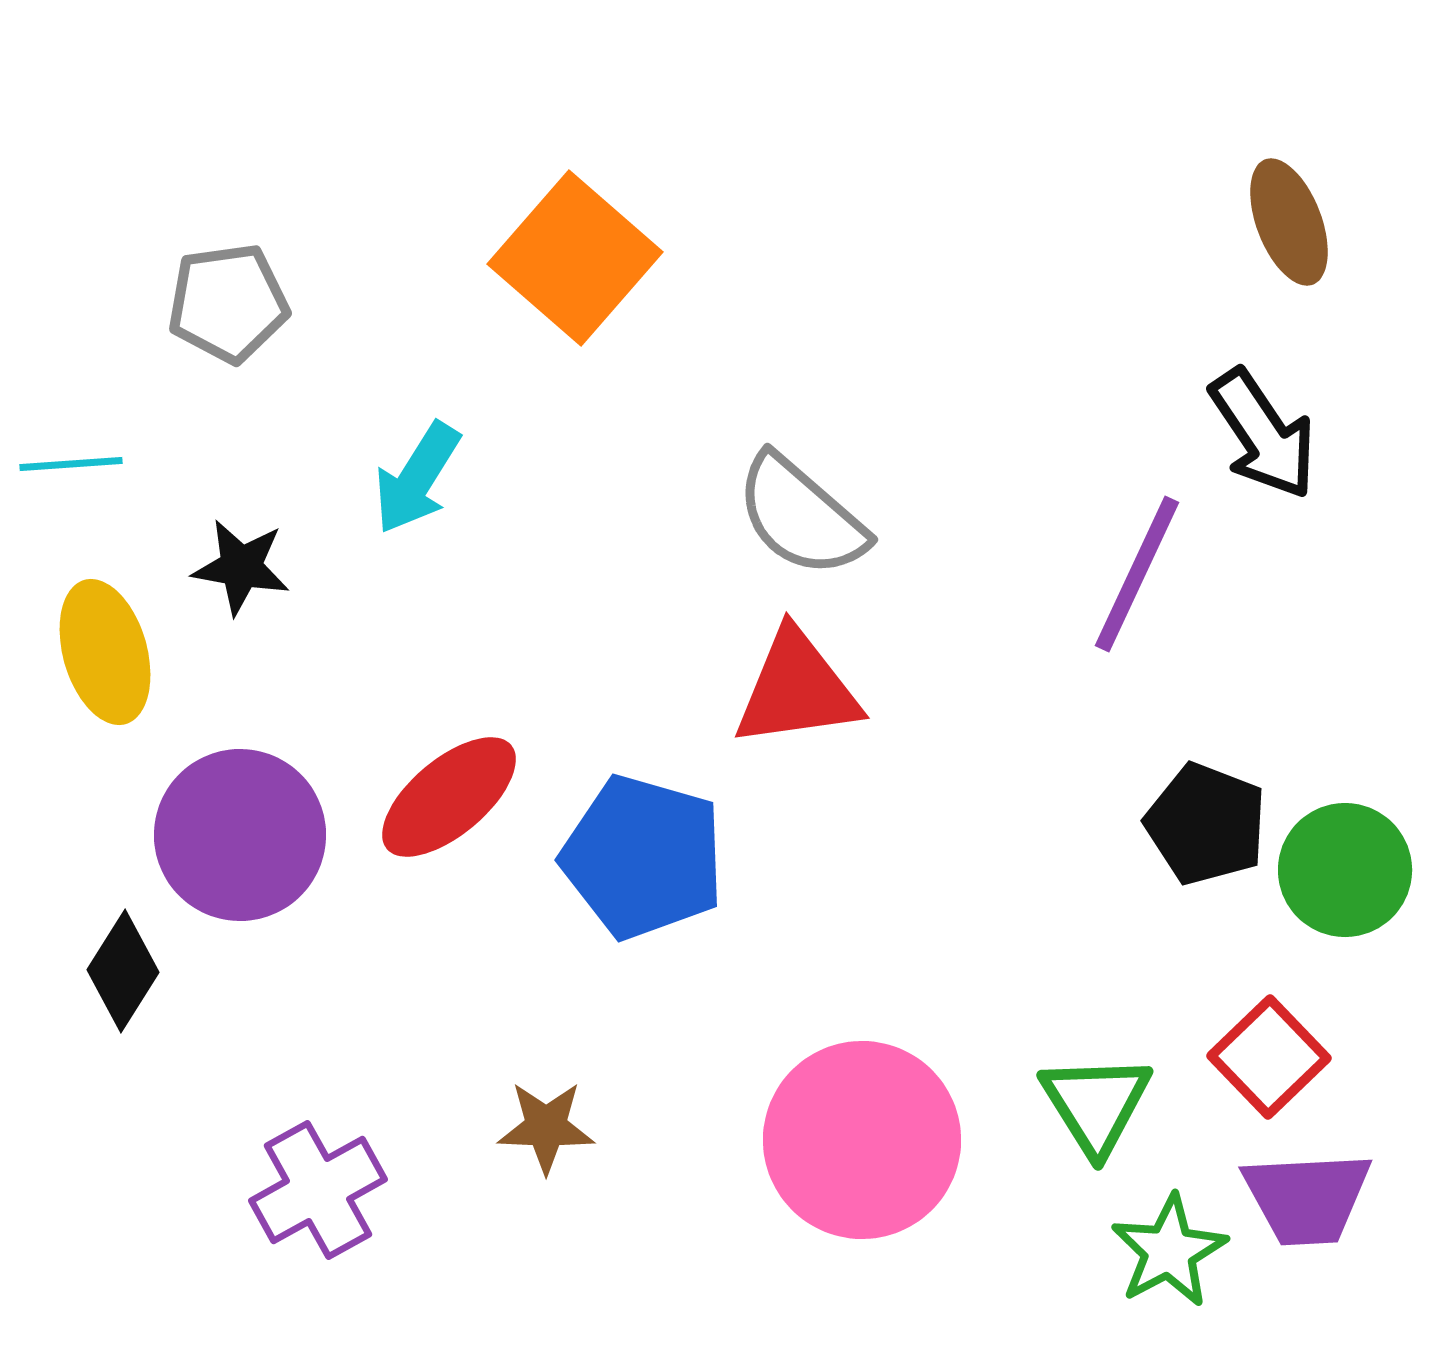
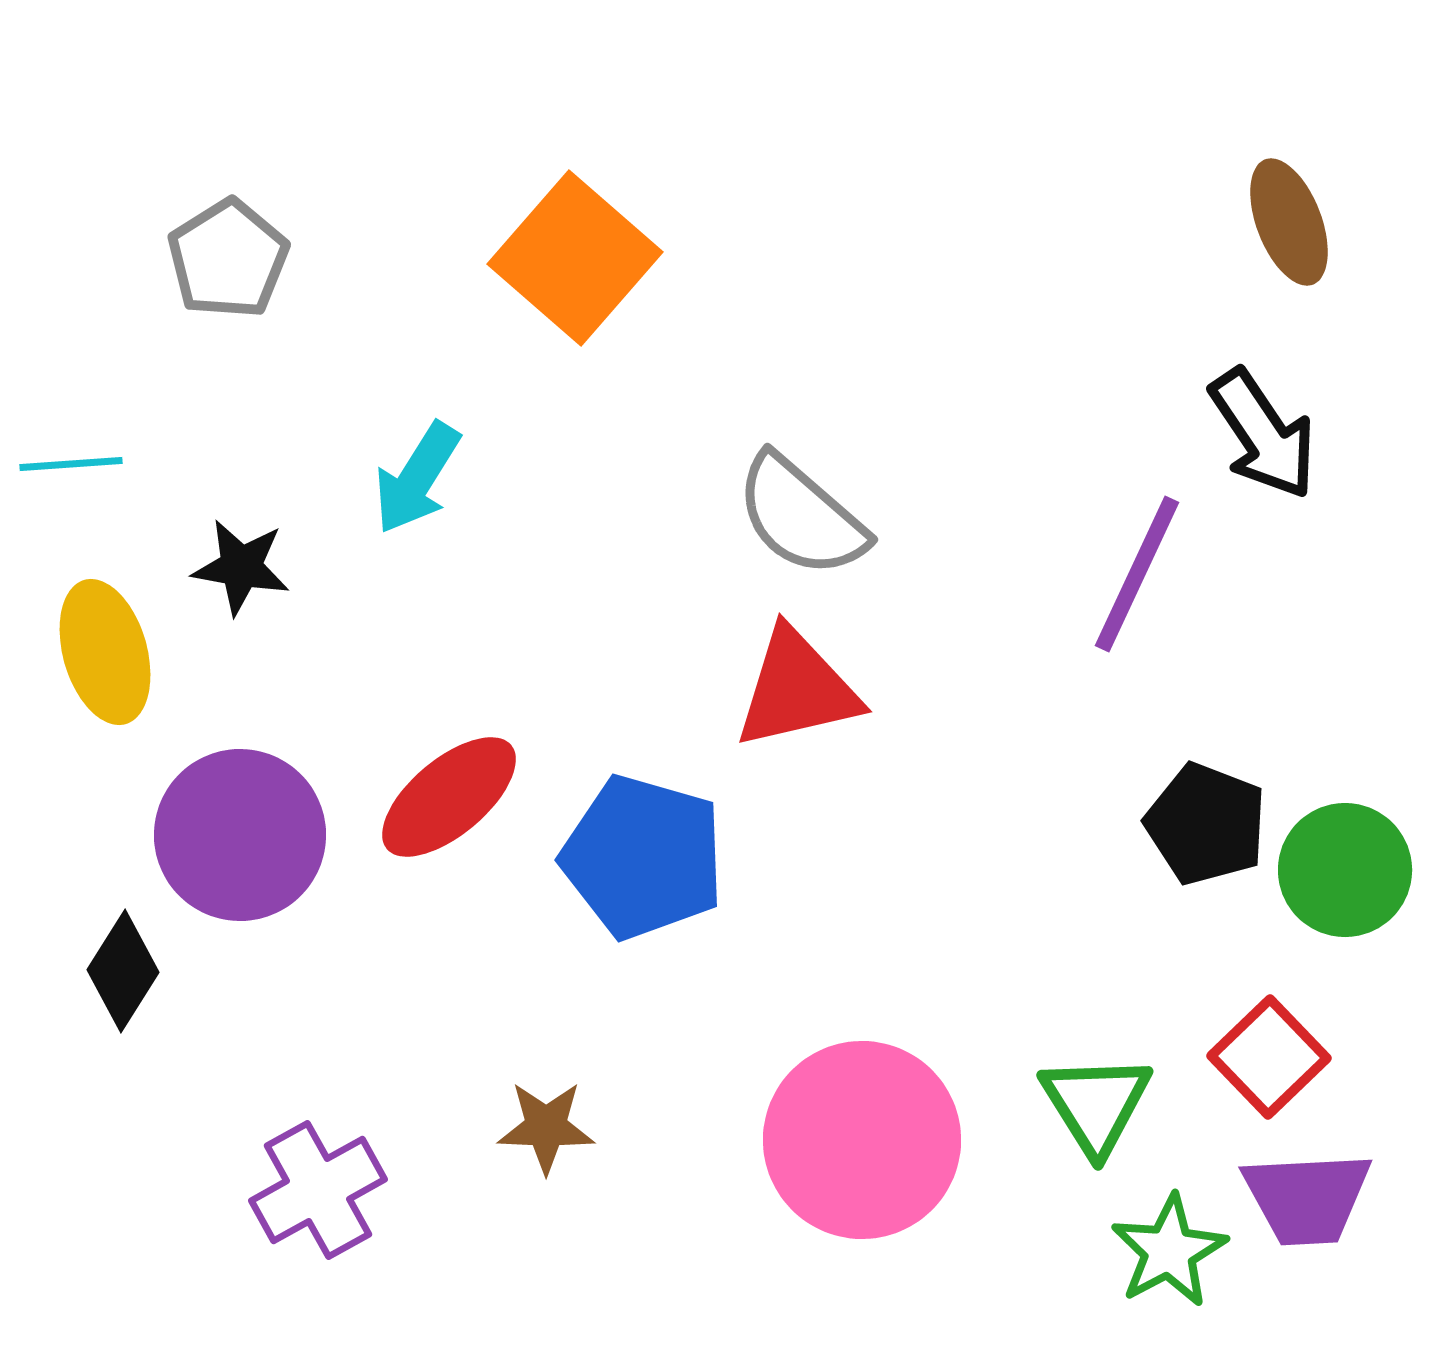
gray pentagon: moved 44 px up; rotated 24 degrees counterclockwise
red triangle: rotated 5 degrees counterclockwise
